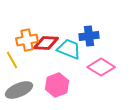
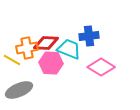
orange cross: moved 8 px down
yellow line: rotated 30 degrees counterclockwise
pink hexagon: moved 6 px left, 22 px up; rotated 25 degrees clockwise
